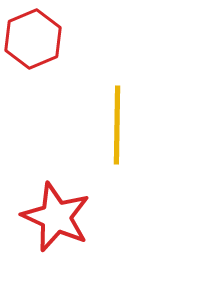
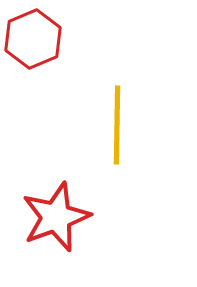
red star: rotated 28 degrees clockwise
